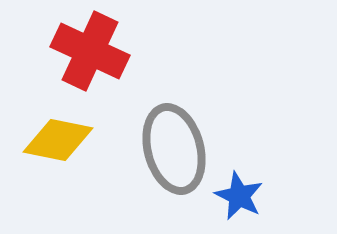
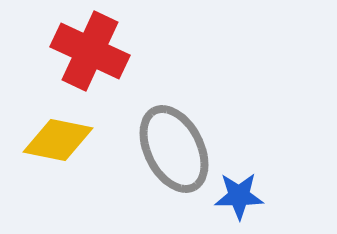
gray ellipse: rotated 12 degrees counterclockwise
blue star: rotated 27 degrees counterclockwise
